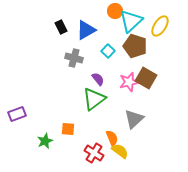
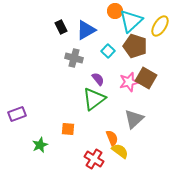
green star: moved 5 px left, 4 px down
red cross: moved 6 px down
